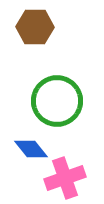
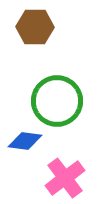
blue diamond: moved 6 px left, 8 px up; rotated 44 degrees counterclockwise
pink cross: rotated 18 degrees counterclockwise
